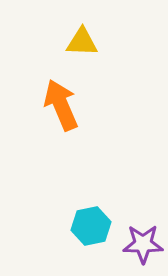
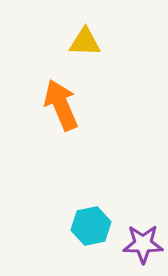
yellow triangle: moved 3 px right
